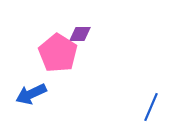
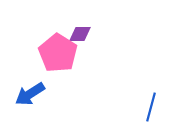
blue arrow: moved 1 px left; rotated 8 degrees counterclockwise
blue line: rotated 8 degrees counterclockwise
